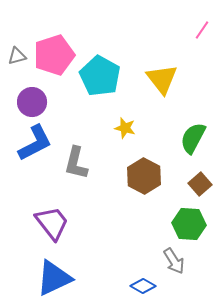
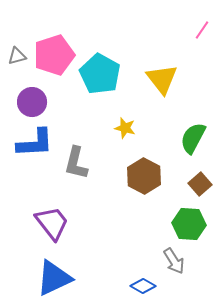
cyan pentagon: moved 2 px up
blue L-shape: rotated 24 degrees clockwise
